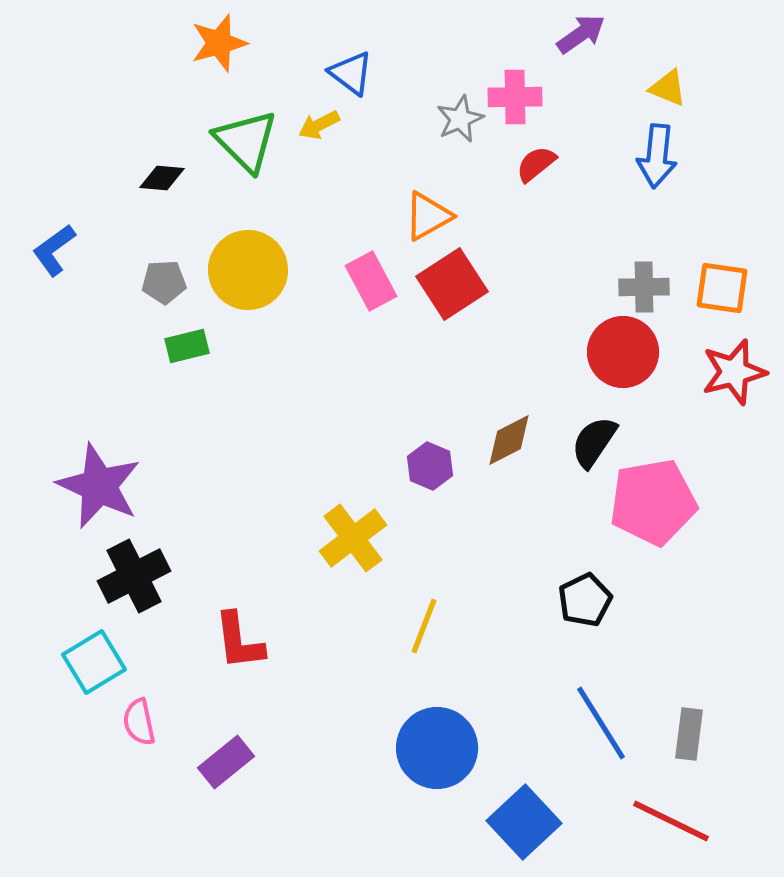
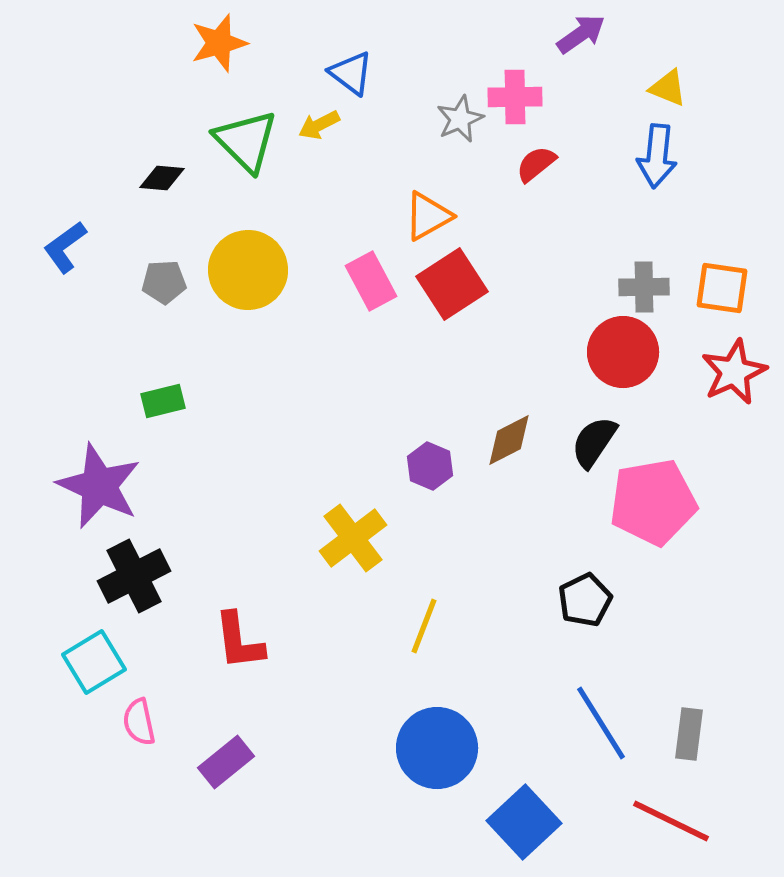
blue L-shape: moved 11 px right, 3 px up
green rectangle: moved 24 px left, 55 px down
red star: rotated 10 degrees counterclockwise
